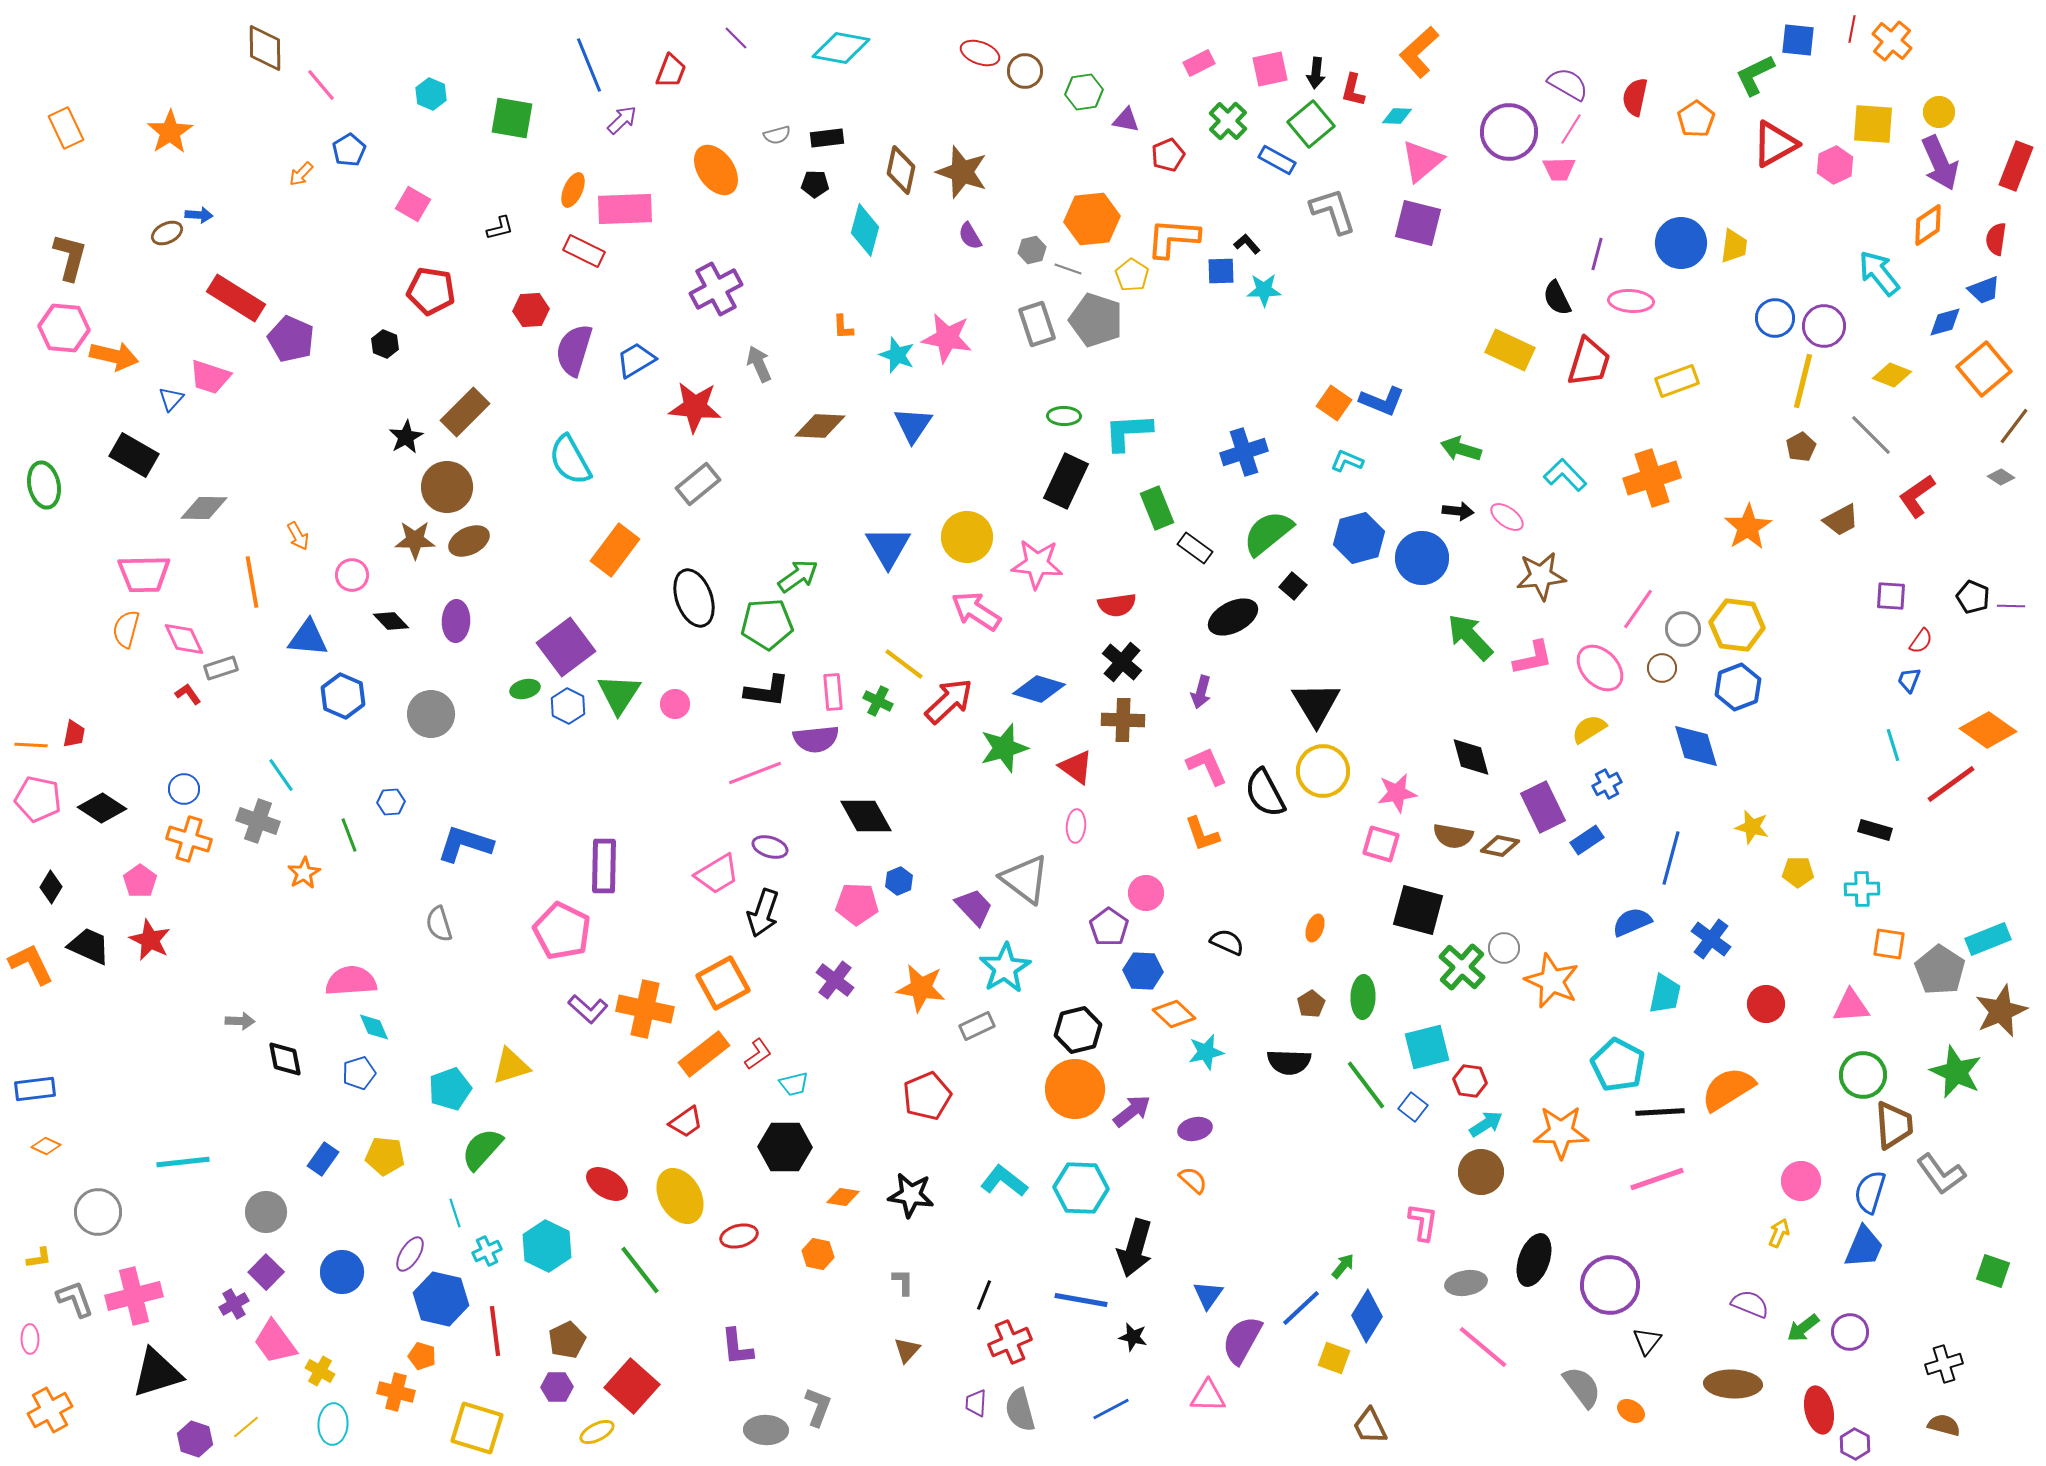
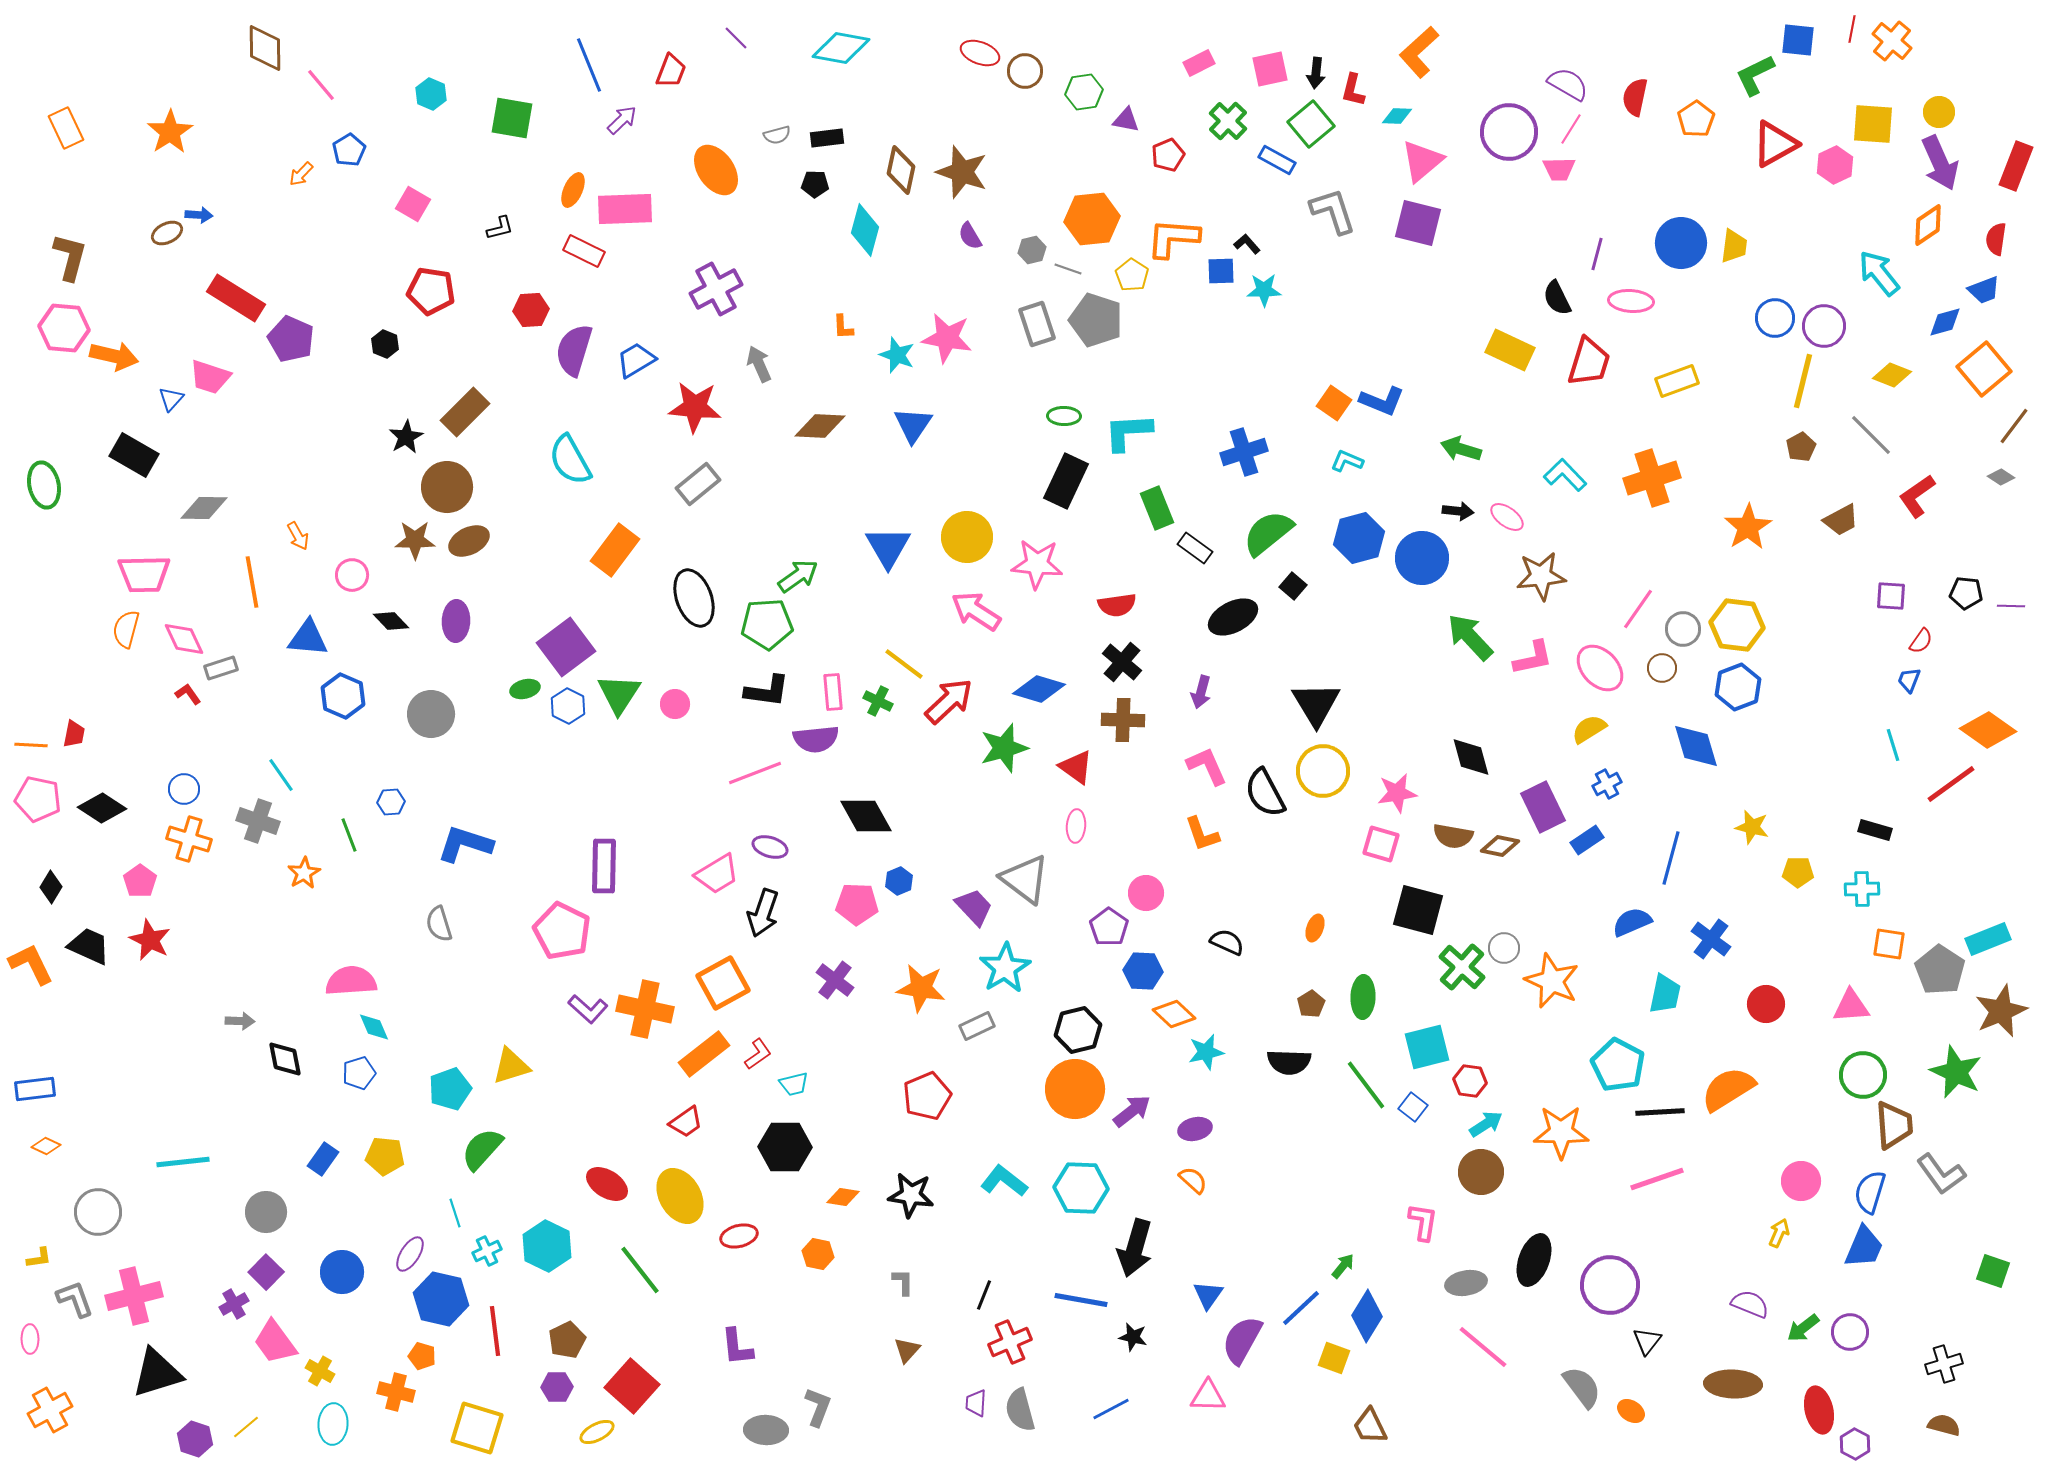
black pentagon at (1973, 597): moved 7 px left, 4 px up; rotated 16 degrees counterclockwise
